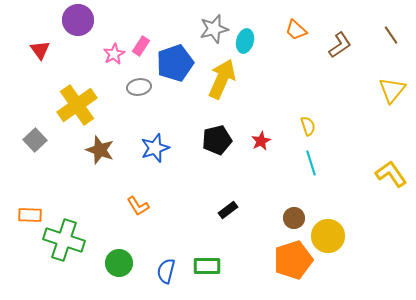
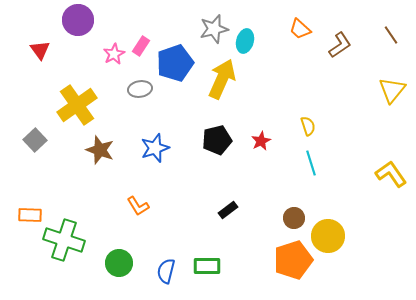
orange trapezoid: moved 4 px right, 1 px up
gray ellipse: moved 1 px right, 2 px down
